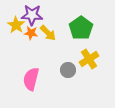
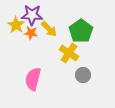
green pentagon: moved 3 px down
yellow arrow: moved 1 px right, 4 px up
yellow cross: moved 20 px left, 6 px up; rotated 24 degrees counterclockwise
gray circle: moved 15 px right, 5 px down
pink semicircle: moved 2 px right
